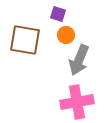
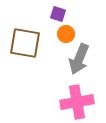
orange circle: moved 1 px up
brown square: moved 3 px down
gray arrow: moved 1 px up
